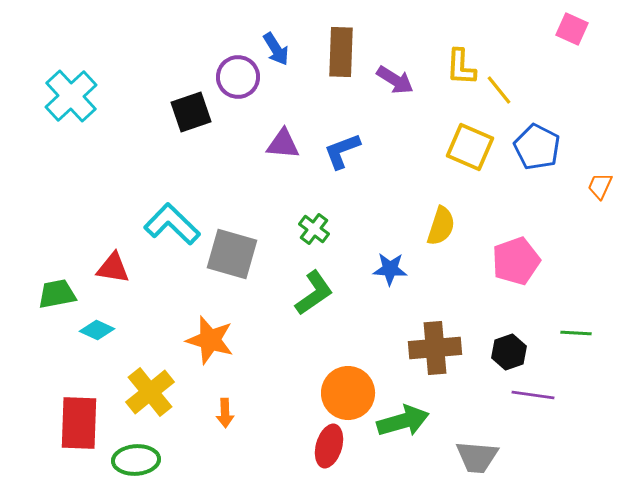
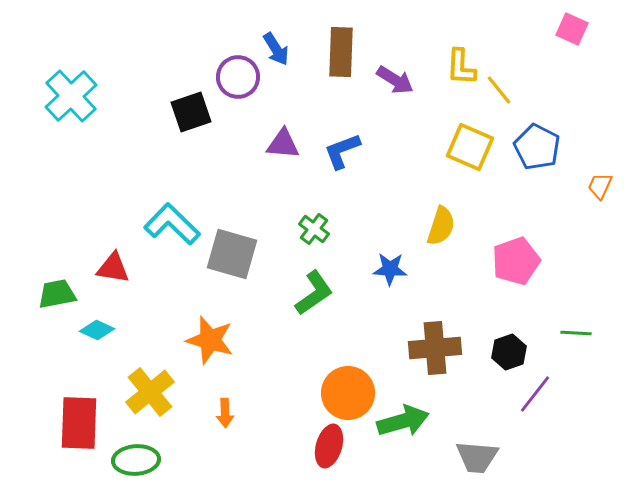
purple line: moved 2 px right, 1 px up; rotated 60 degrees counterclockwise
